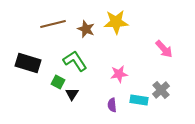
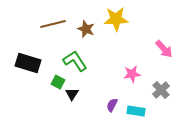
yellow star: moved 3 px up
pink star: moved 13 px right
cyan rectangle: moved 3 px left, 11 px down
purple semicircle: rotated 32 degrees clockwise
